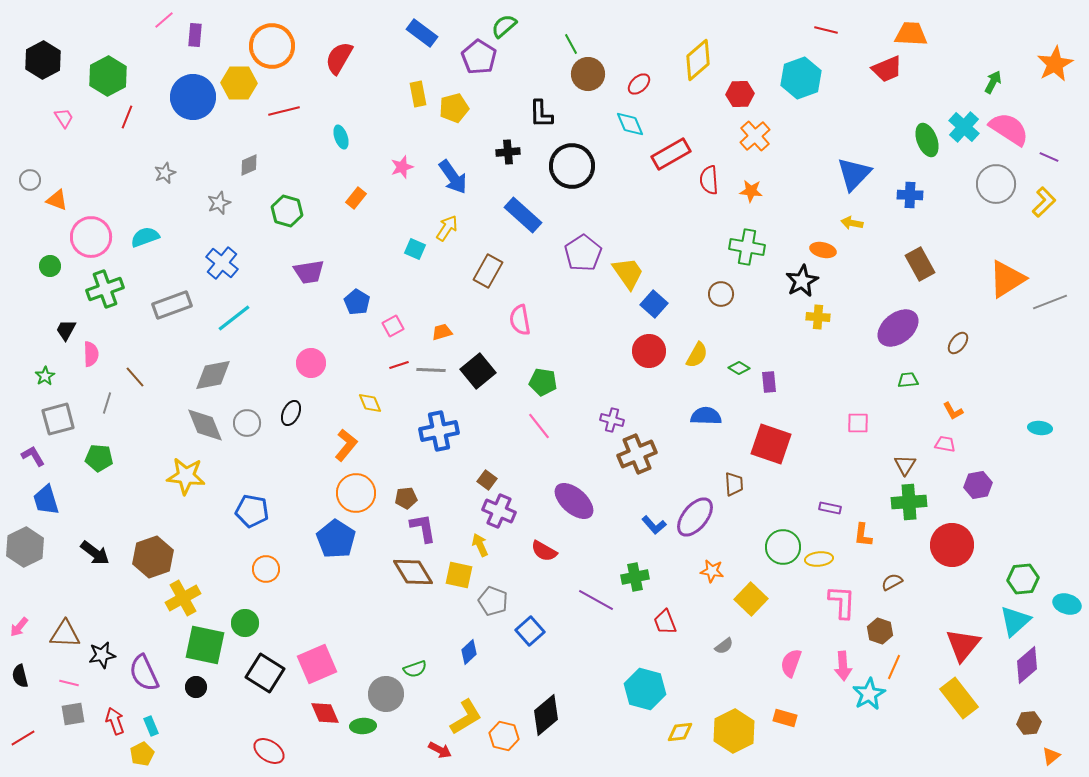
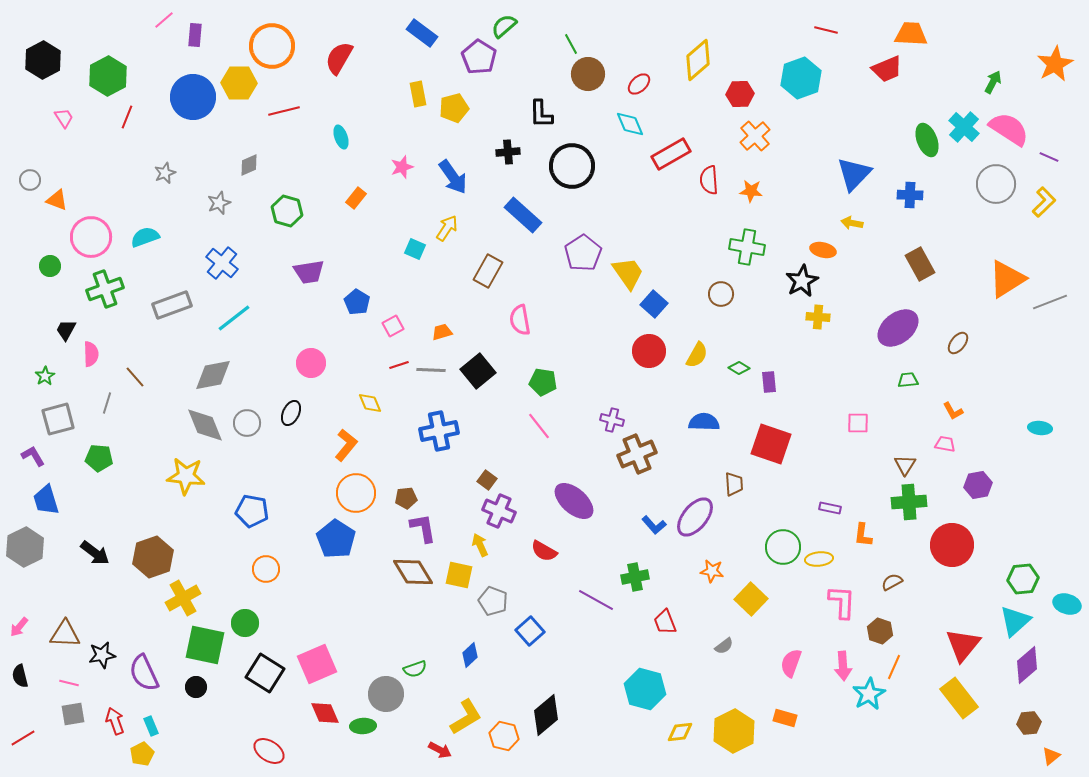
blue semicircle at (706, 416): moved 2 px left, 6 px down
blue diamond at (469, 652): moved 1 px right, 3 px down
